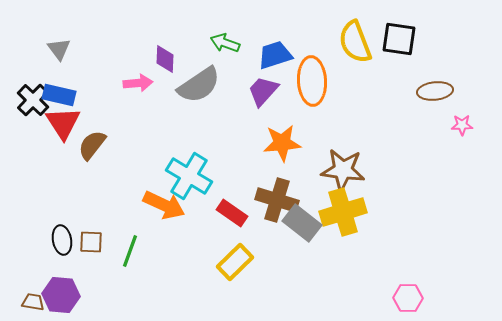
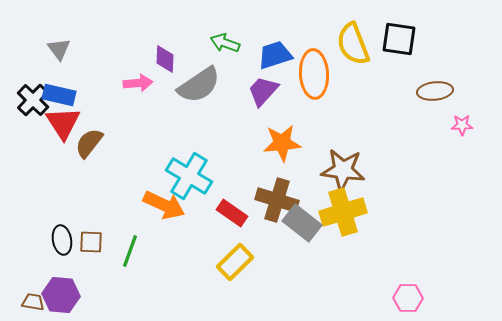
yellow semicircle: moved 2 px left, 2 px down
orange ellipse: moved 2 px right, 7 px up
brown semicircle: moved 3 px left, 2 px up
